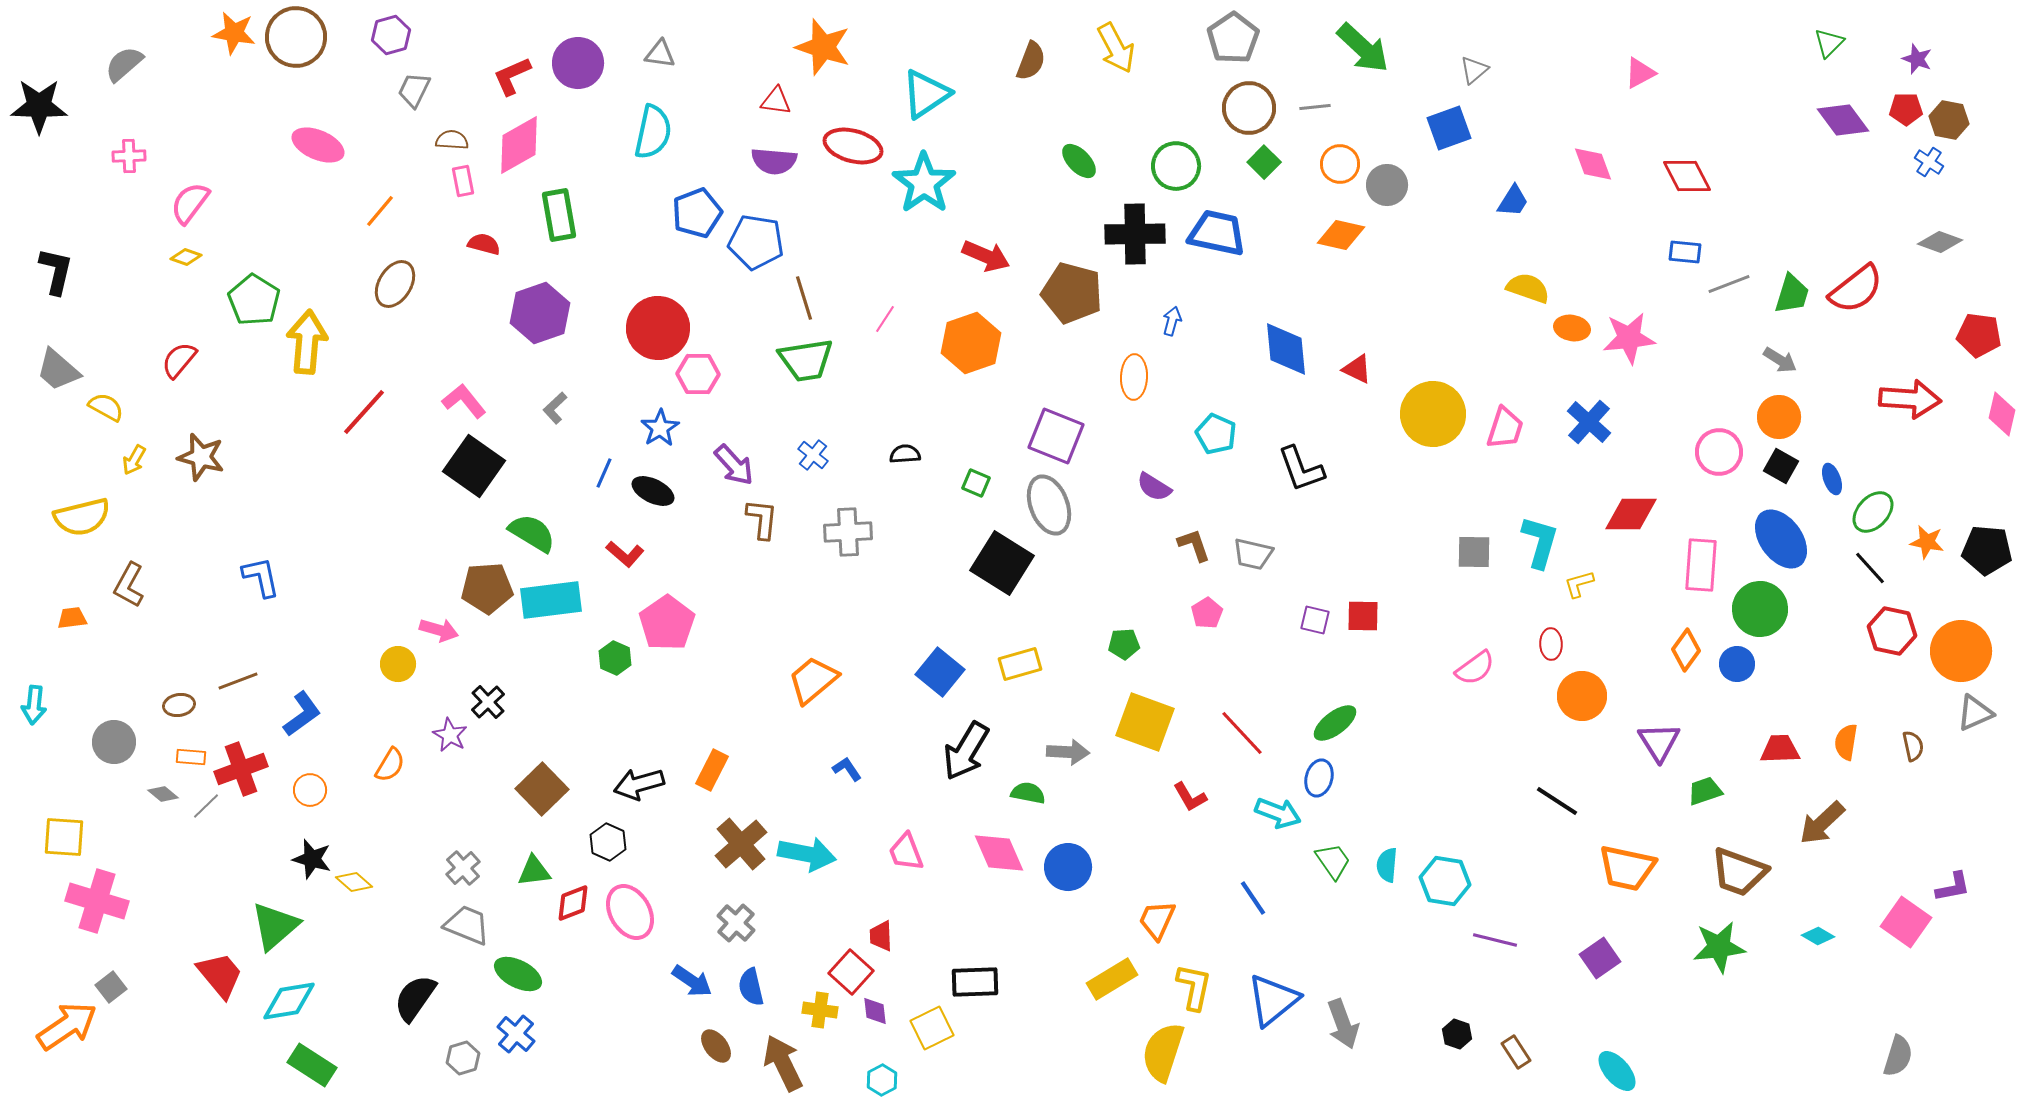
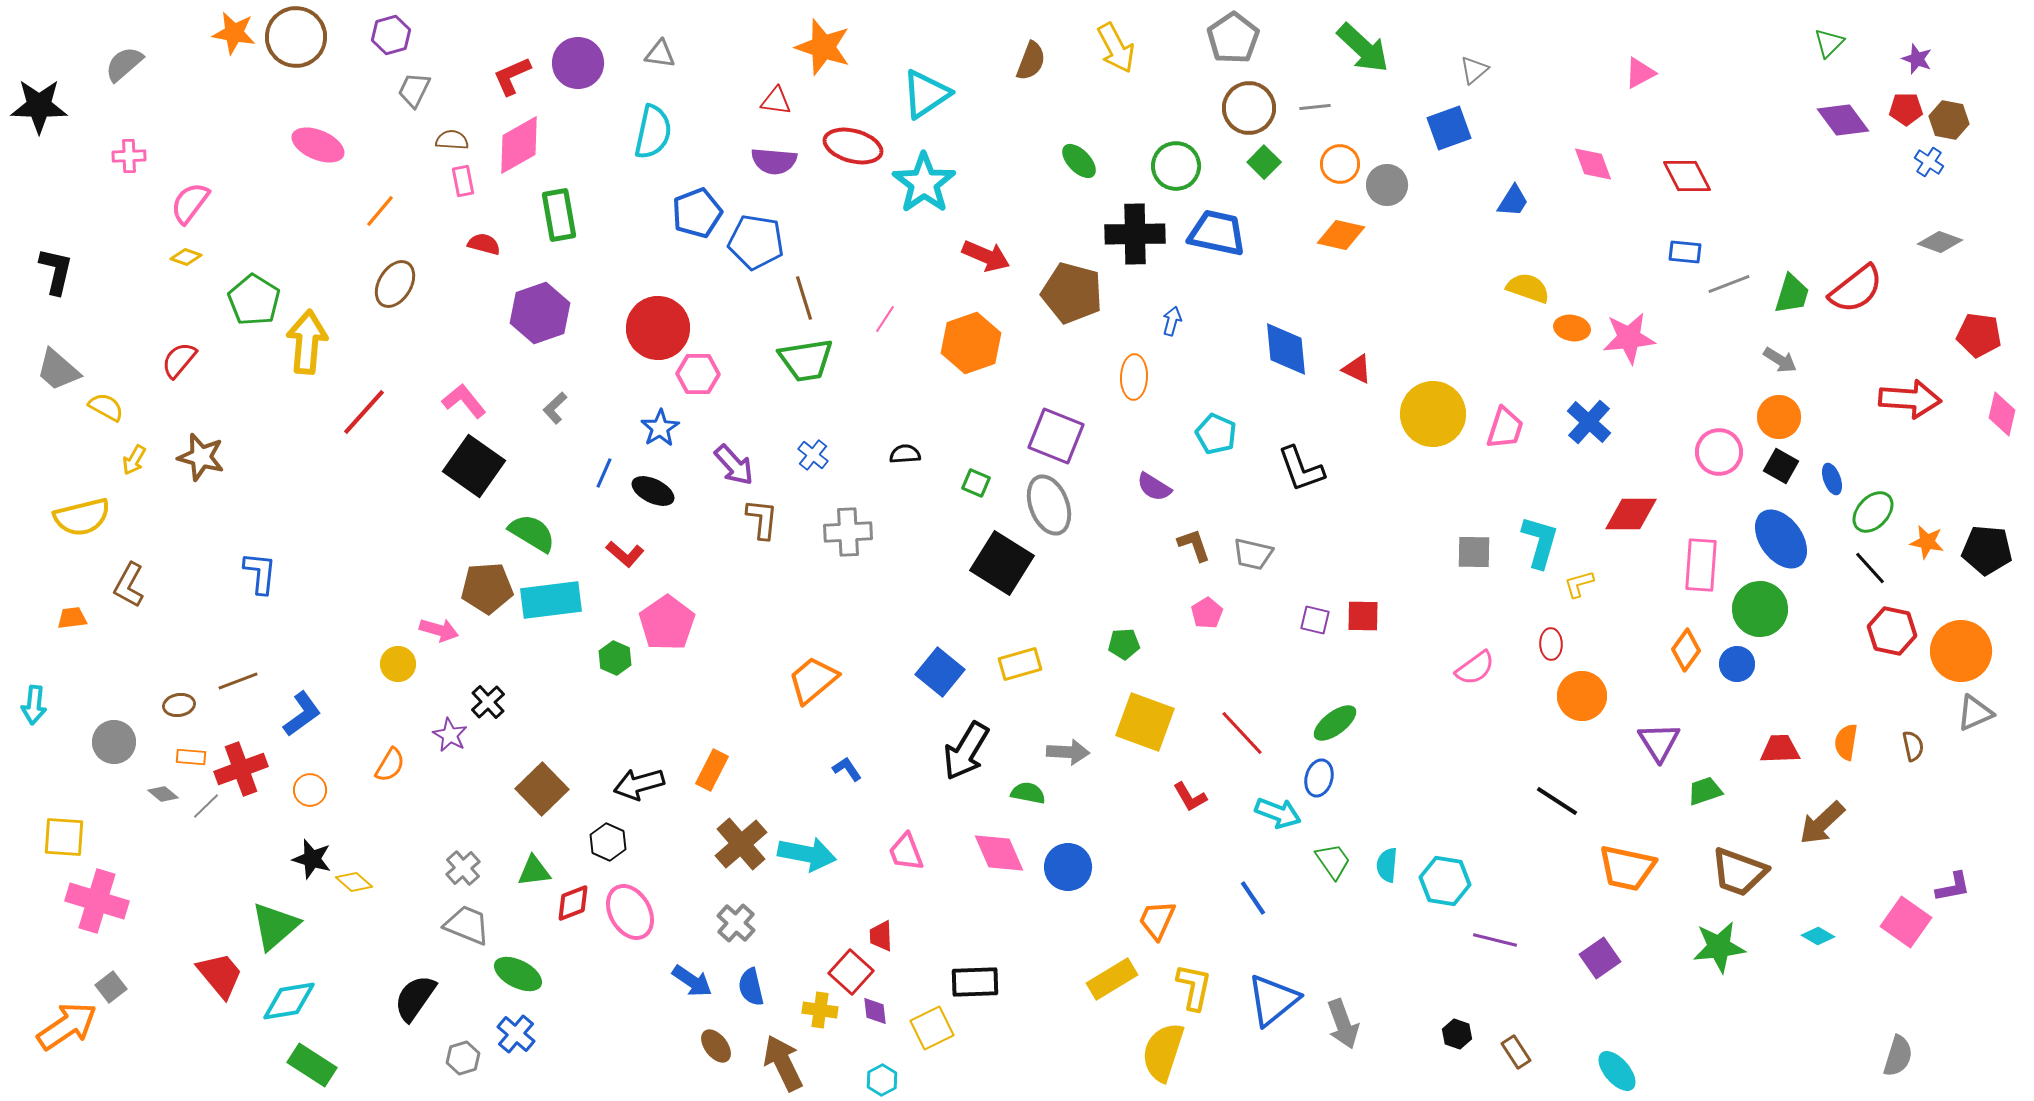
blue L-shape at (261, 577): moved 1 px left, 4 px up; rotated 18 degrees clockwise
